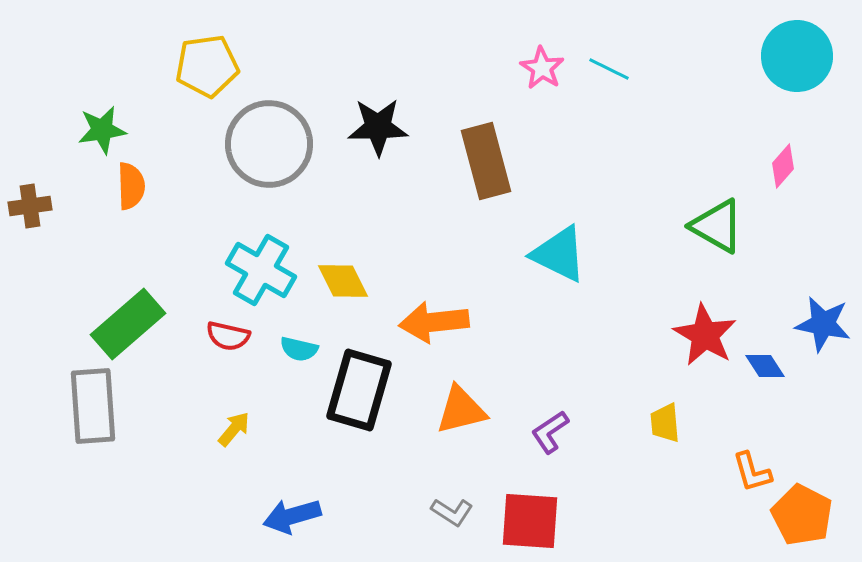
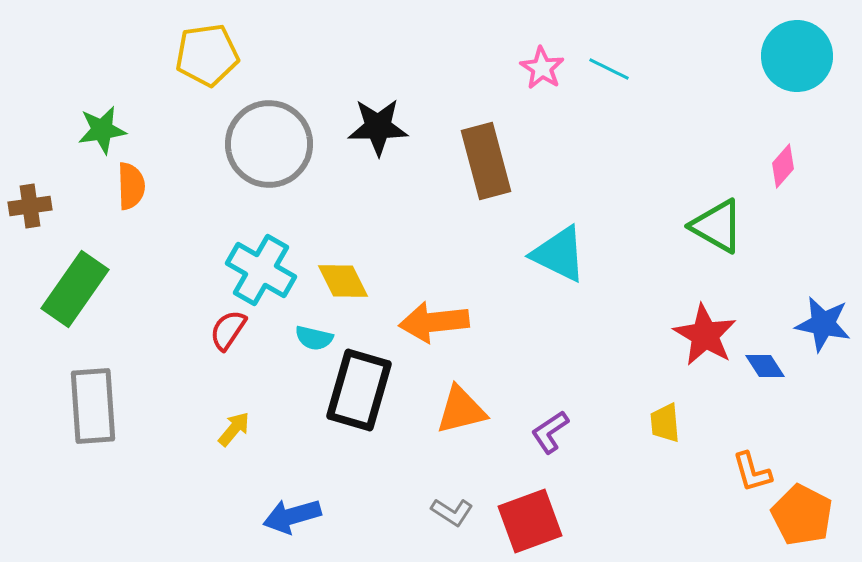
yellow pentagon: moved 11 px up
green rectangle: moved 53 px left, 35 px up; rotated 14 degrees counterclockwise
red semicircle: moved 6 px up; rotated 111 degrees clockwise
cyan semicircle: moved 15 px right, 11 px up
red square: rotated 24 degrees counterclockwise
